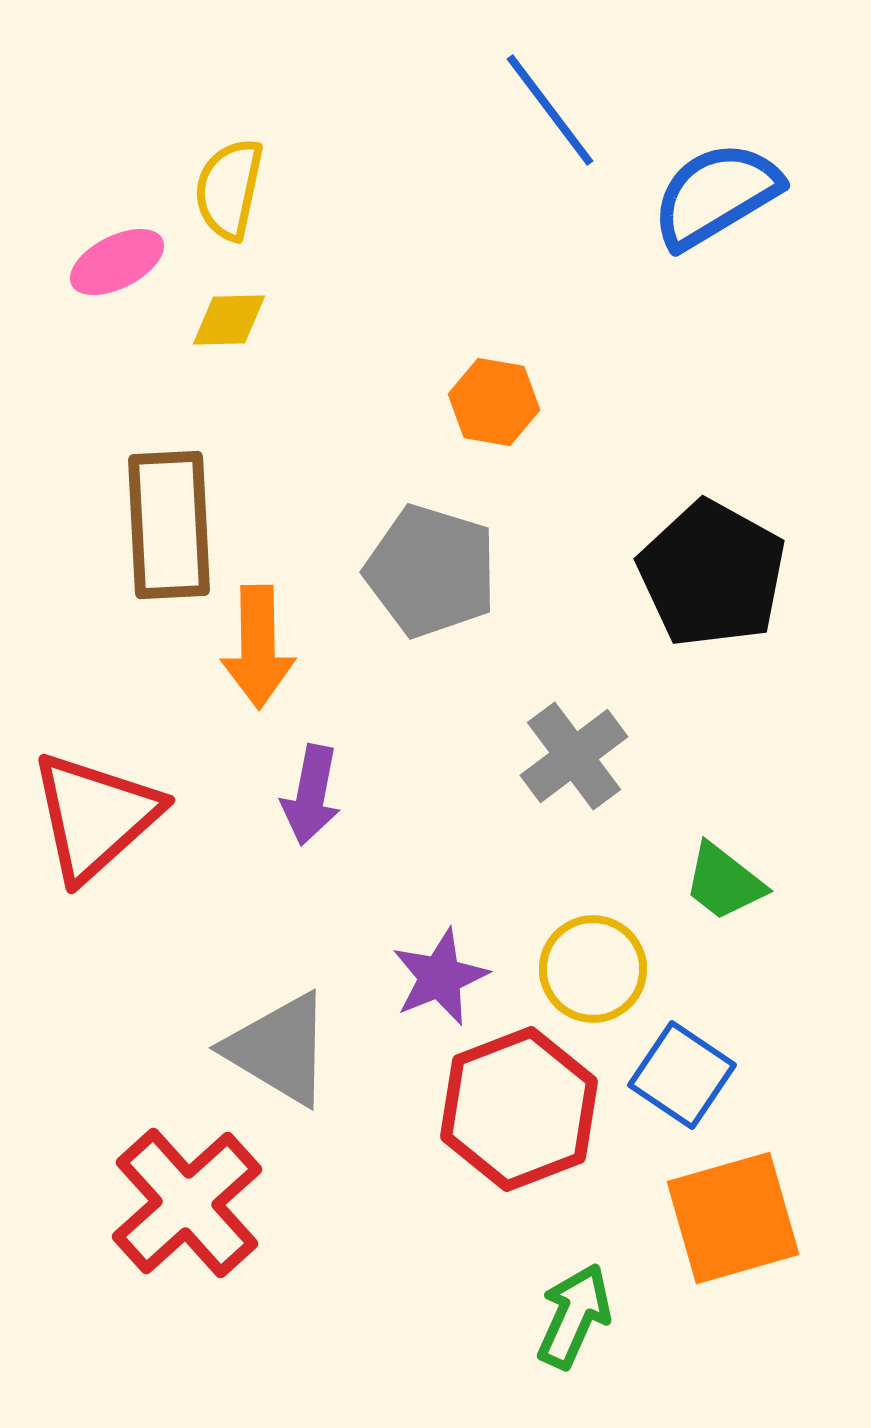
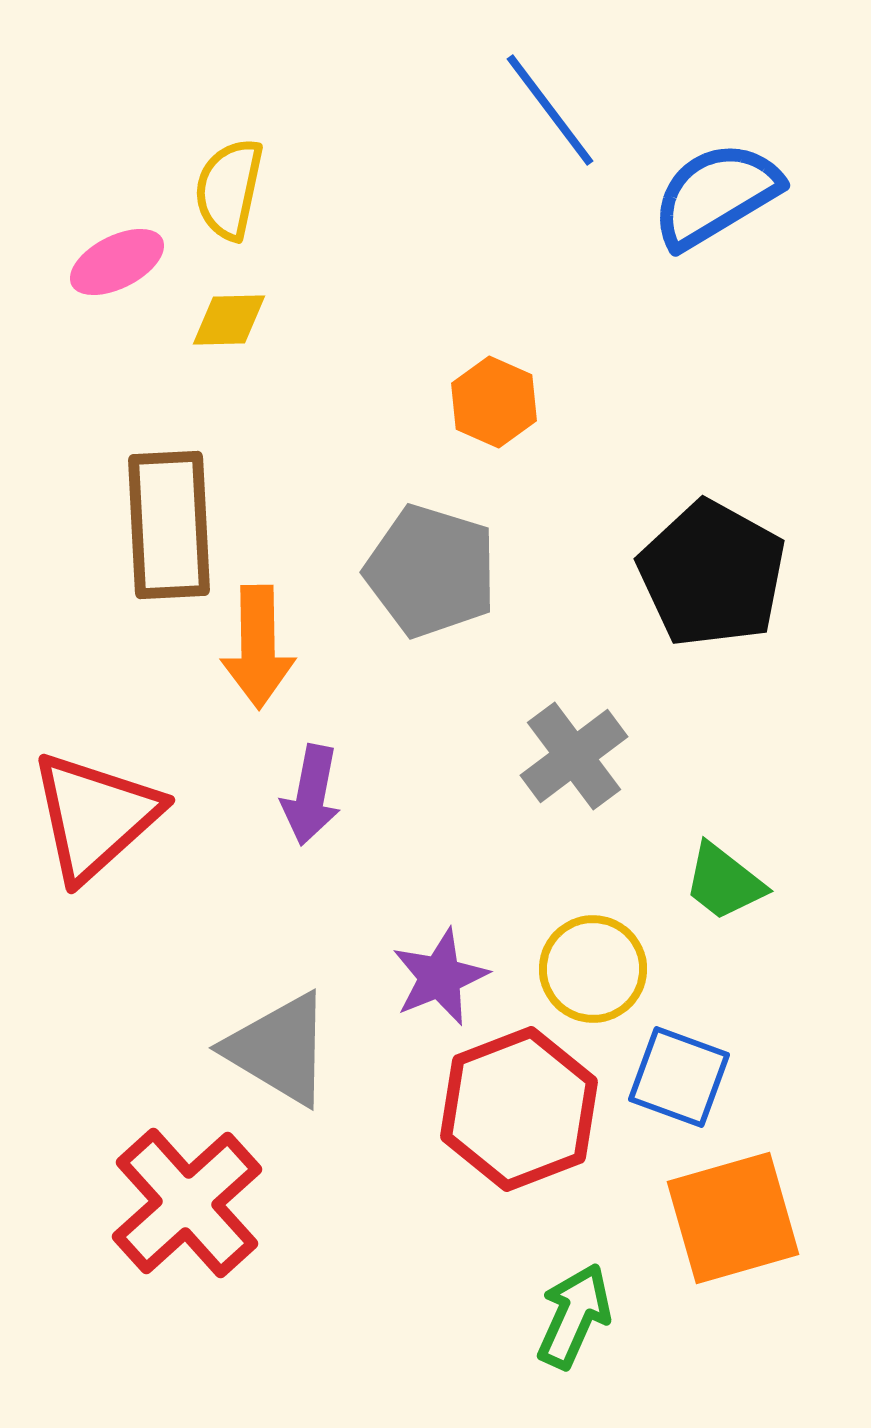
orange hexagon: rotated 14 degrees clockwise
blue square: moved 3 px left, 2 px down; rotated 14 degrees counterclockwise
